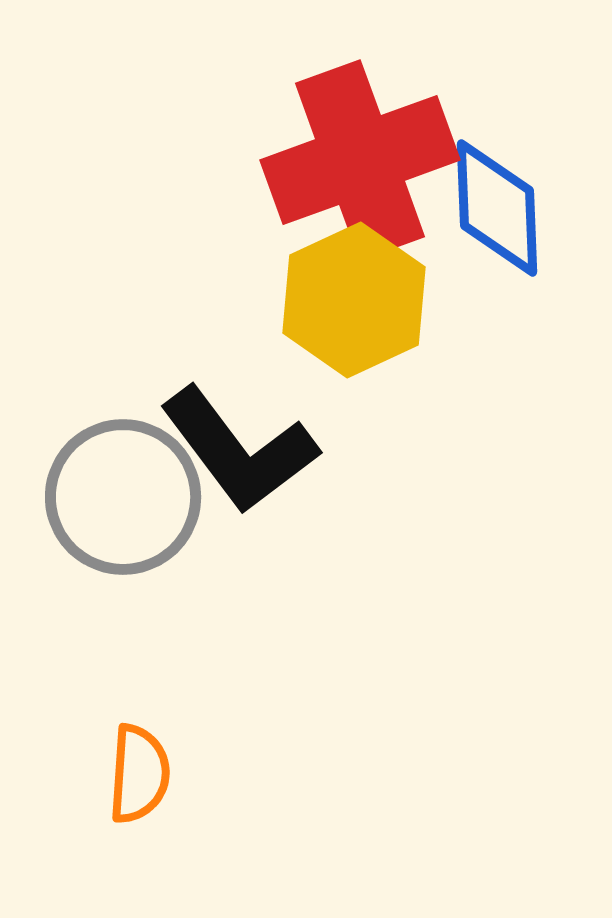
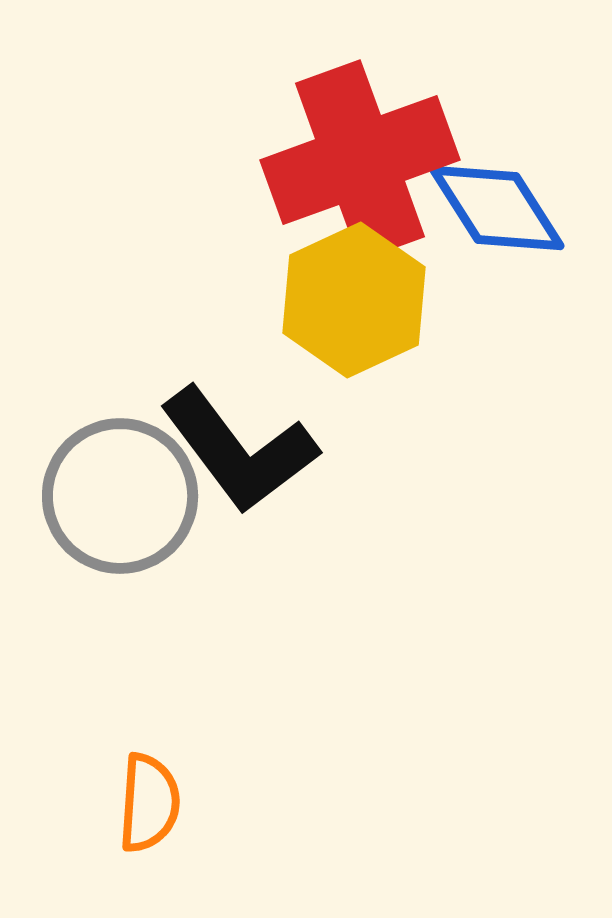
blue diamond: rotated 30 degrees counterclockwise
gray circle: moved 3 px left, 1 px up
orange semicircle: moved 10 px right, 29 px down
